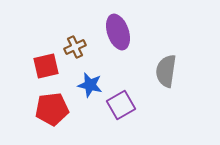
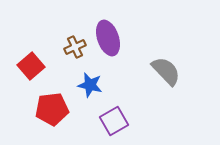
purple ellipse: moved 10 px left, 6 px down
red square: moved 15 px left; rotated 28 degrees counterclockwise
gray semicircle: rotated 128 degrees clockwise
purple square: moved 7 px left, 16 px down
